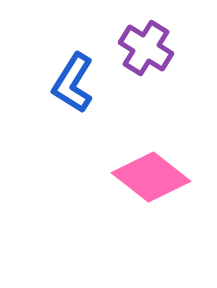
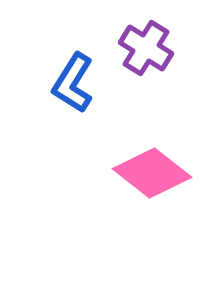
pink diamond: moved 1 px right, 4 px up
